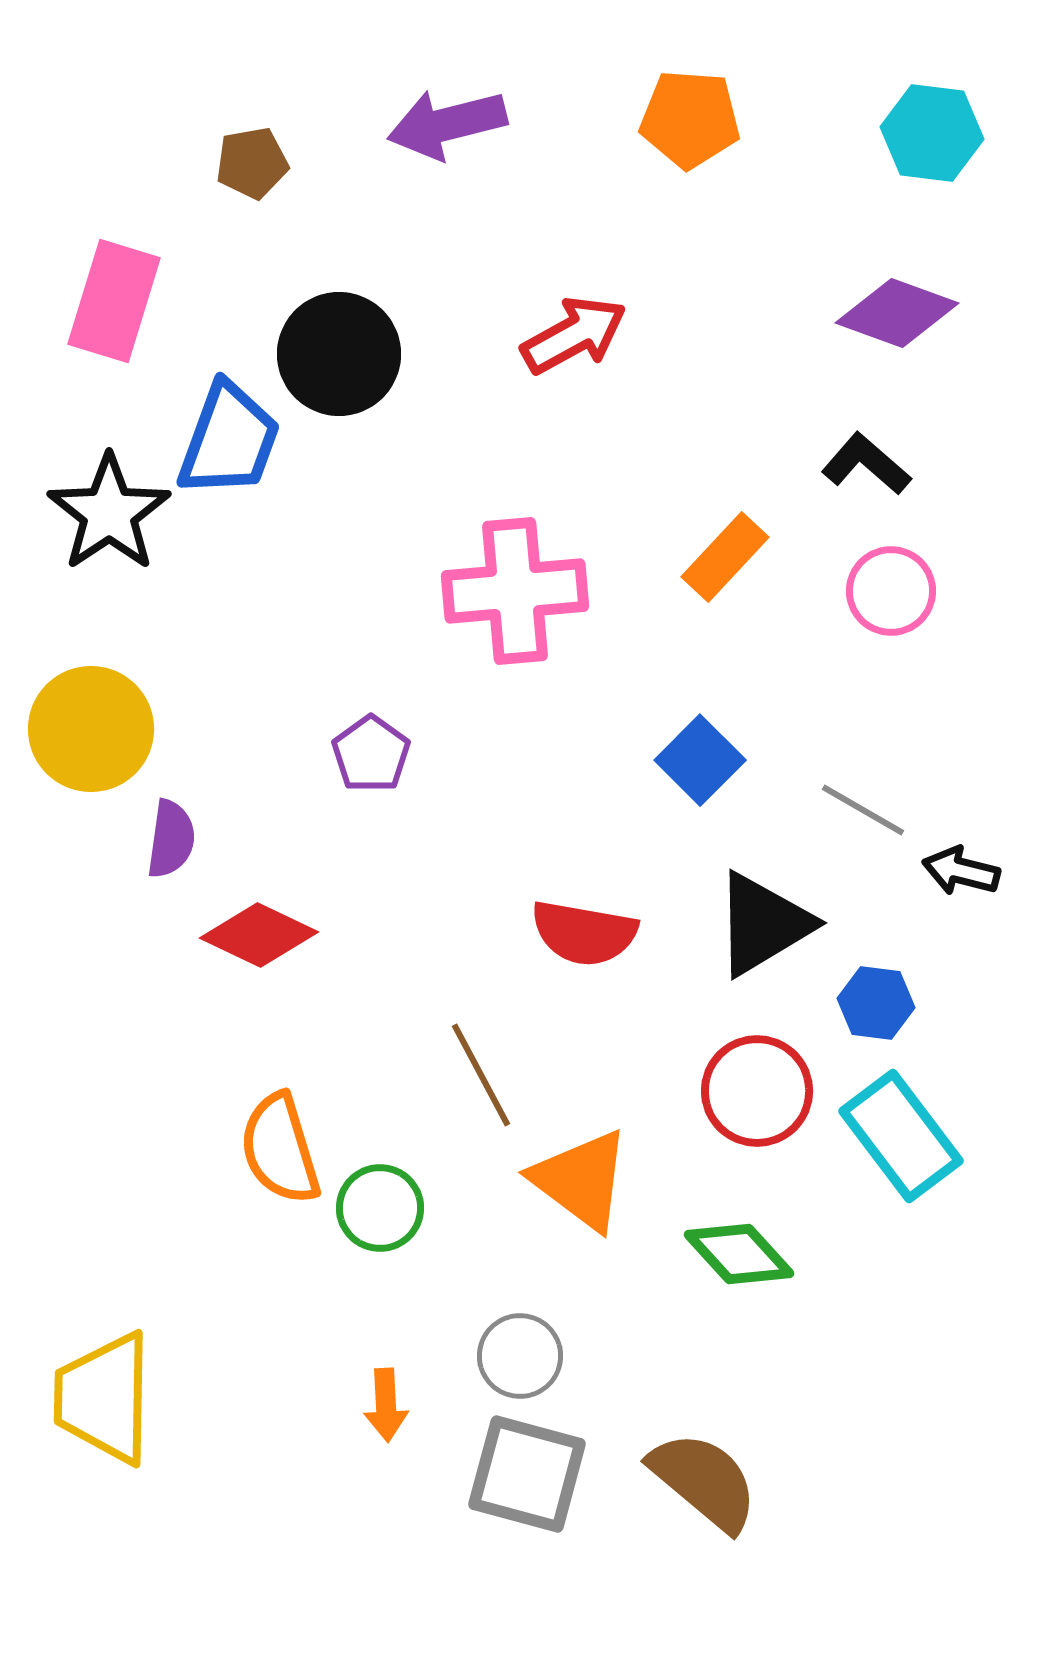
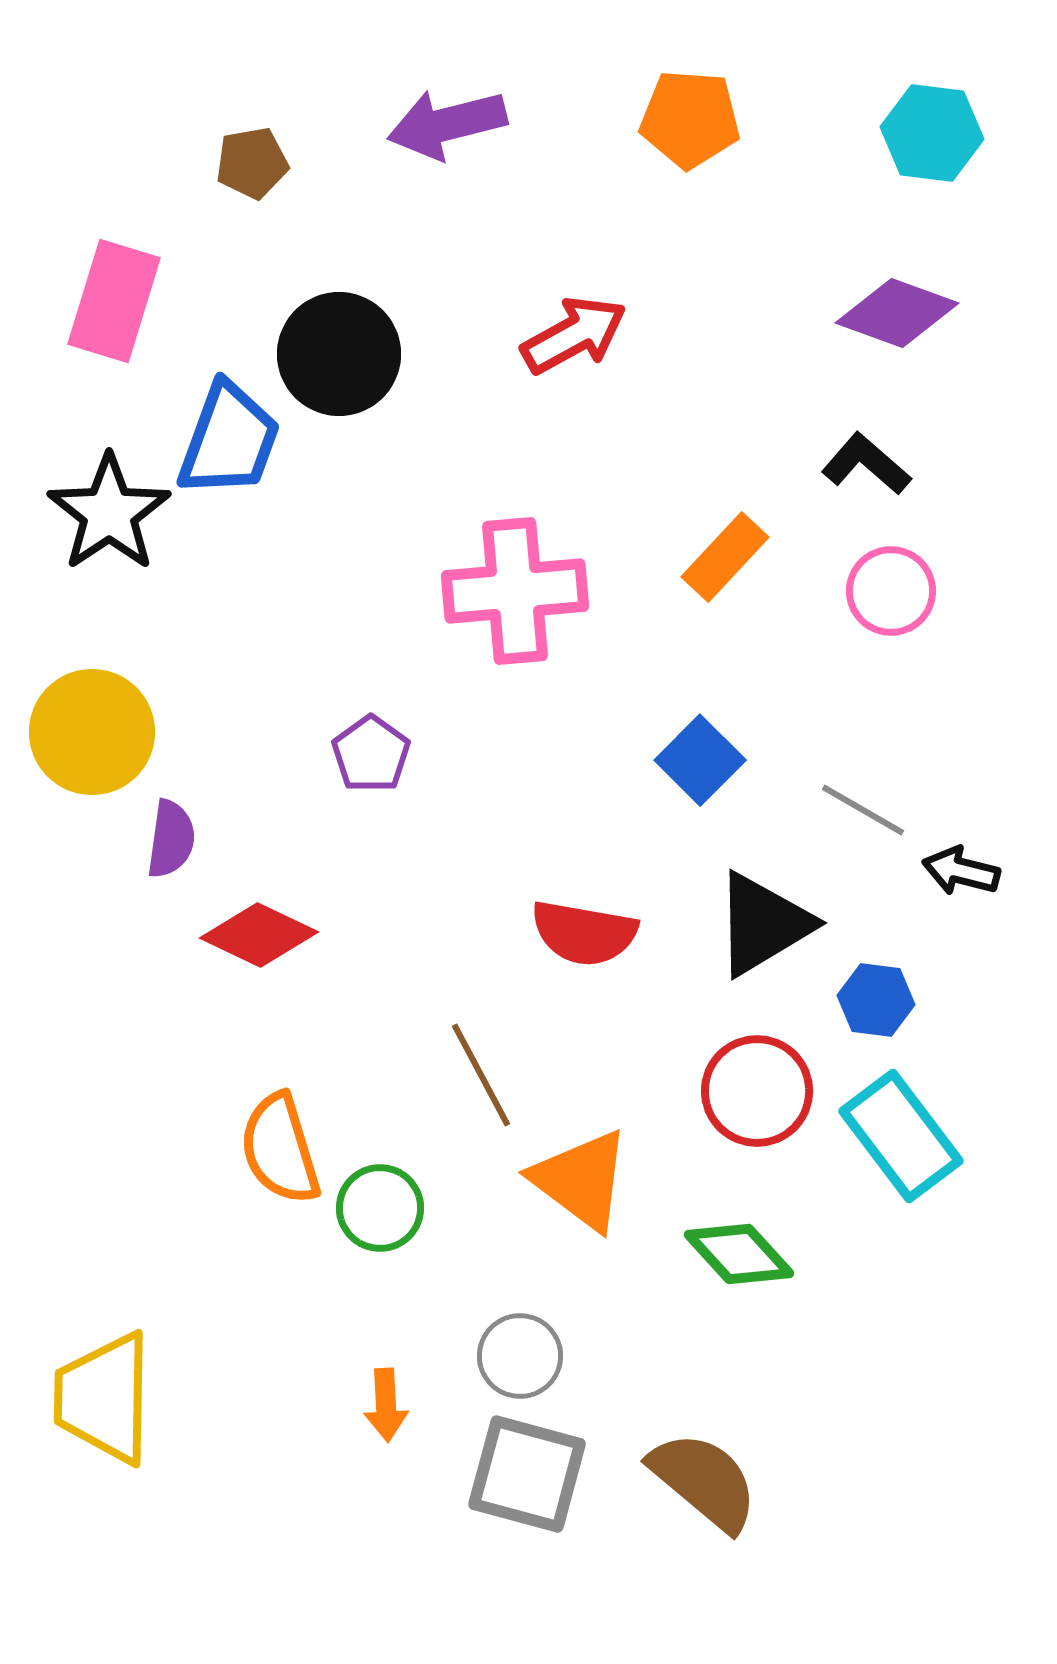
yellow circle: moved 1 px right, 3 px down
blue hexagon: moved 3 px up
